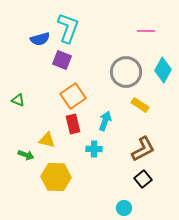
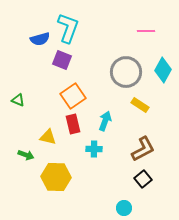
yellow triangle: moved 1 px right, 3 px up
